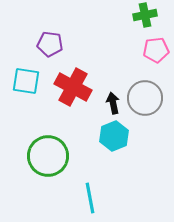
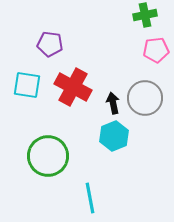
cyan square: moved 1 px right, 4 px down
